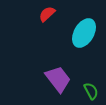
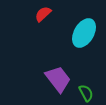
red semicircle: moved 4 px left
green semicircle: moved 5 px left, 2 px down
